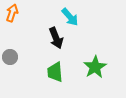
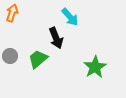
gray circle: moved 1 px up
green trapezoid: moved 17 px left, 13 px up; rotated 55 degrees clockwise
